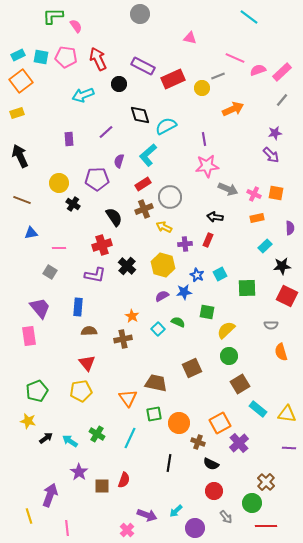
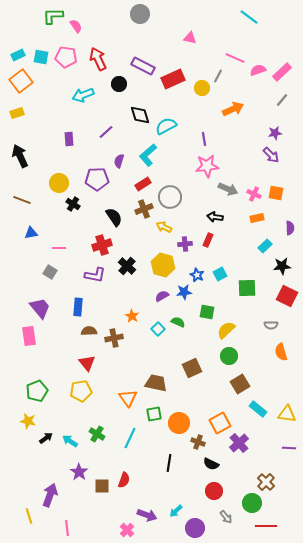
gray line at (218, 76): rotated 40 degrees counterclockwise
brown cross at (123, 339): moved 9 px left, 1 px up
